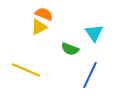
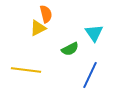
orange semicircle: moved 2 px right; rotated 54 degrees clockwise
yellow triangle: moved 1 px left, 1 px down
green semicircle: rotated 48 degrees counterclockwise
yellow line: rotated 16 degrees counterclockwise
